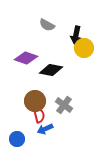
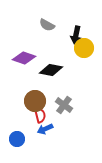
purple diamond: moved 2 px left
red semicircle: moved 1 px right
